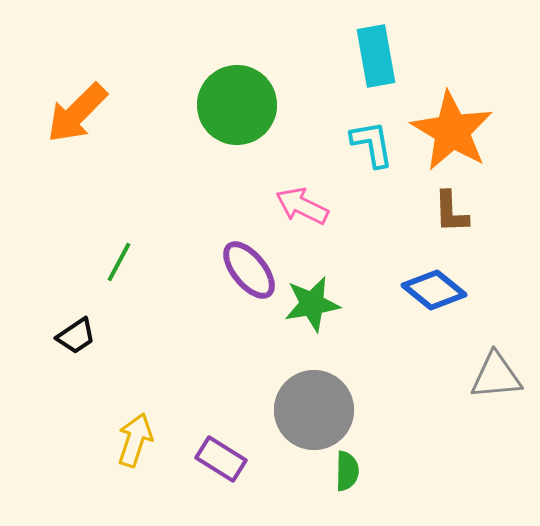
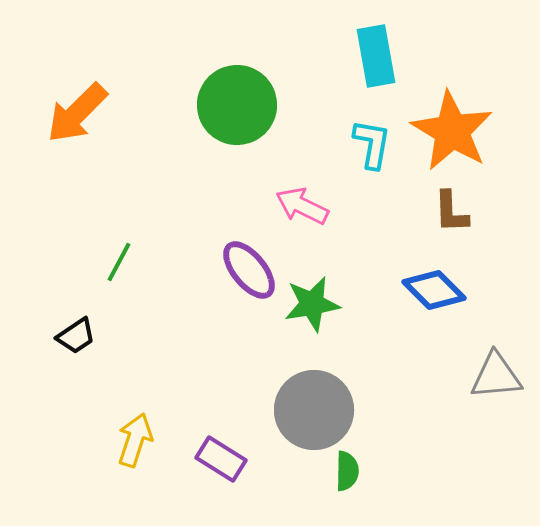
cyan L-shape: rotated 20 degrees clockwise
blue diamond: rotated 6 degrees clockwise
